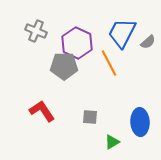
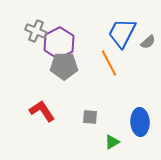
purple hexagon: moved 18 px left; rotated 8 degrees clockwise
